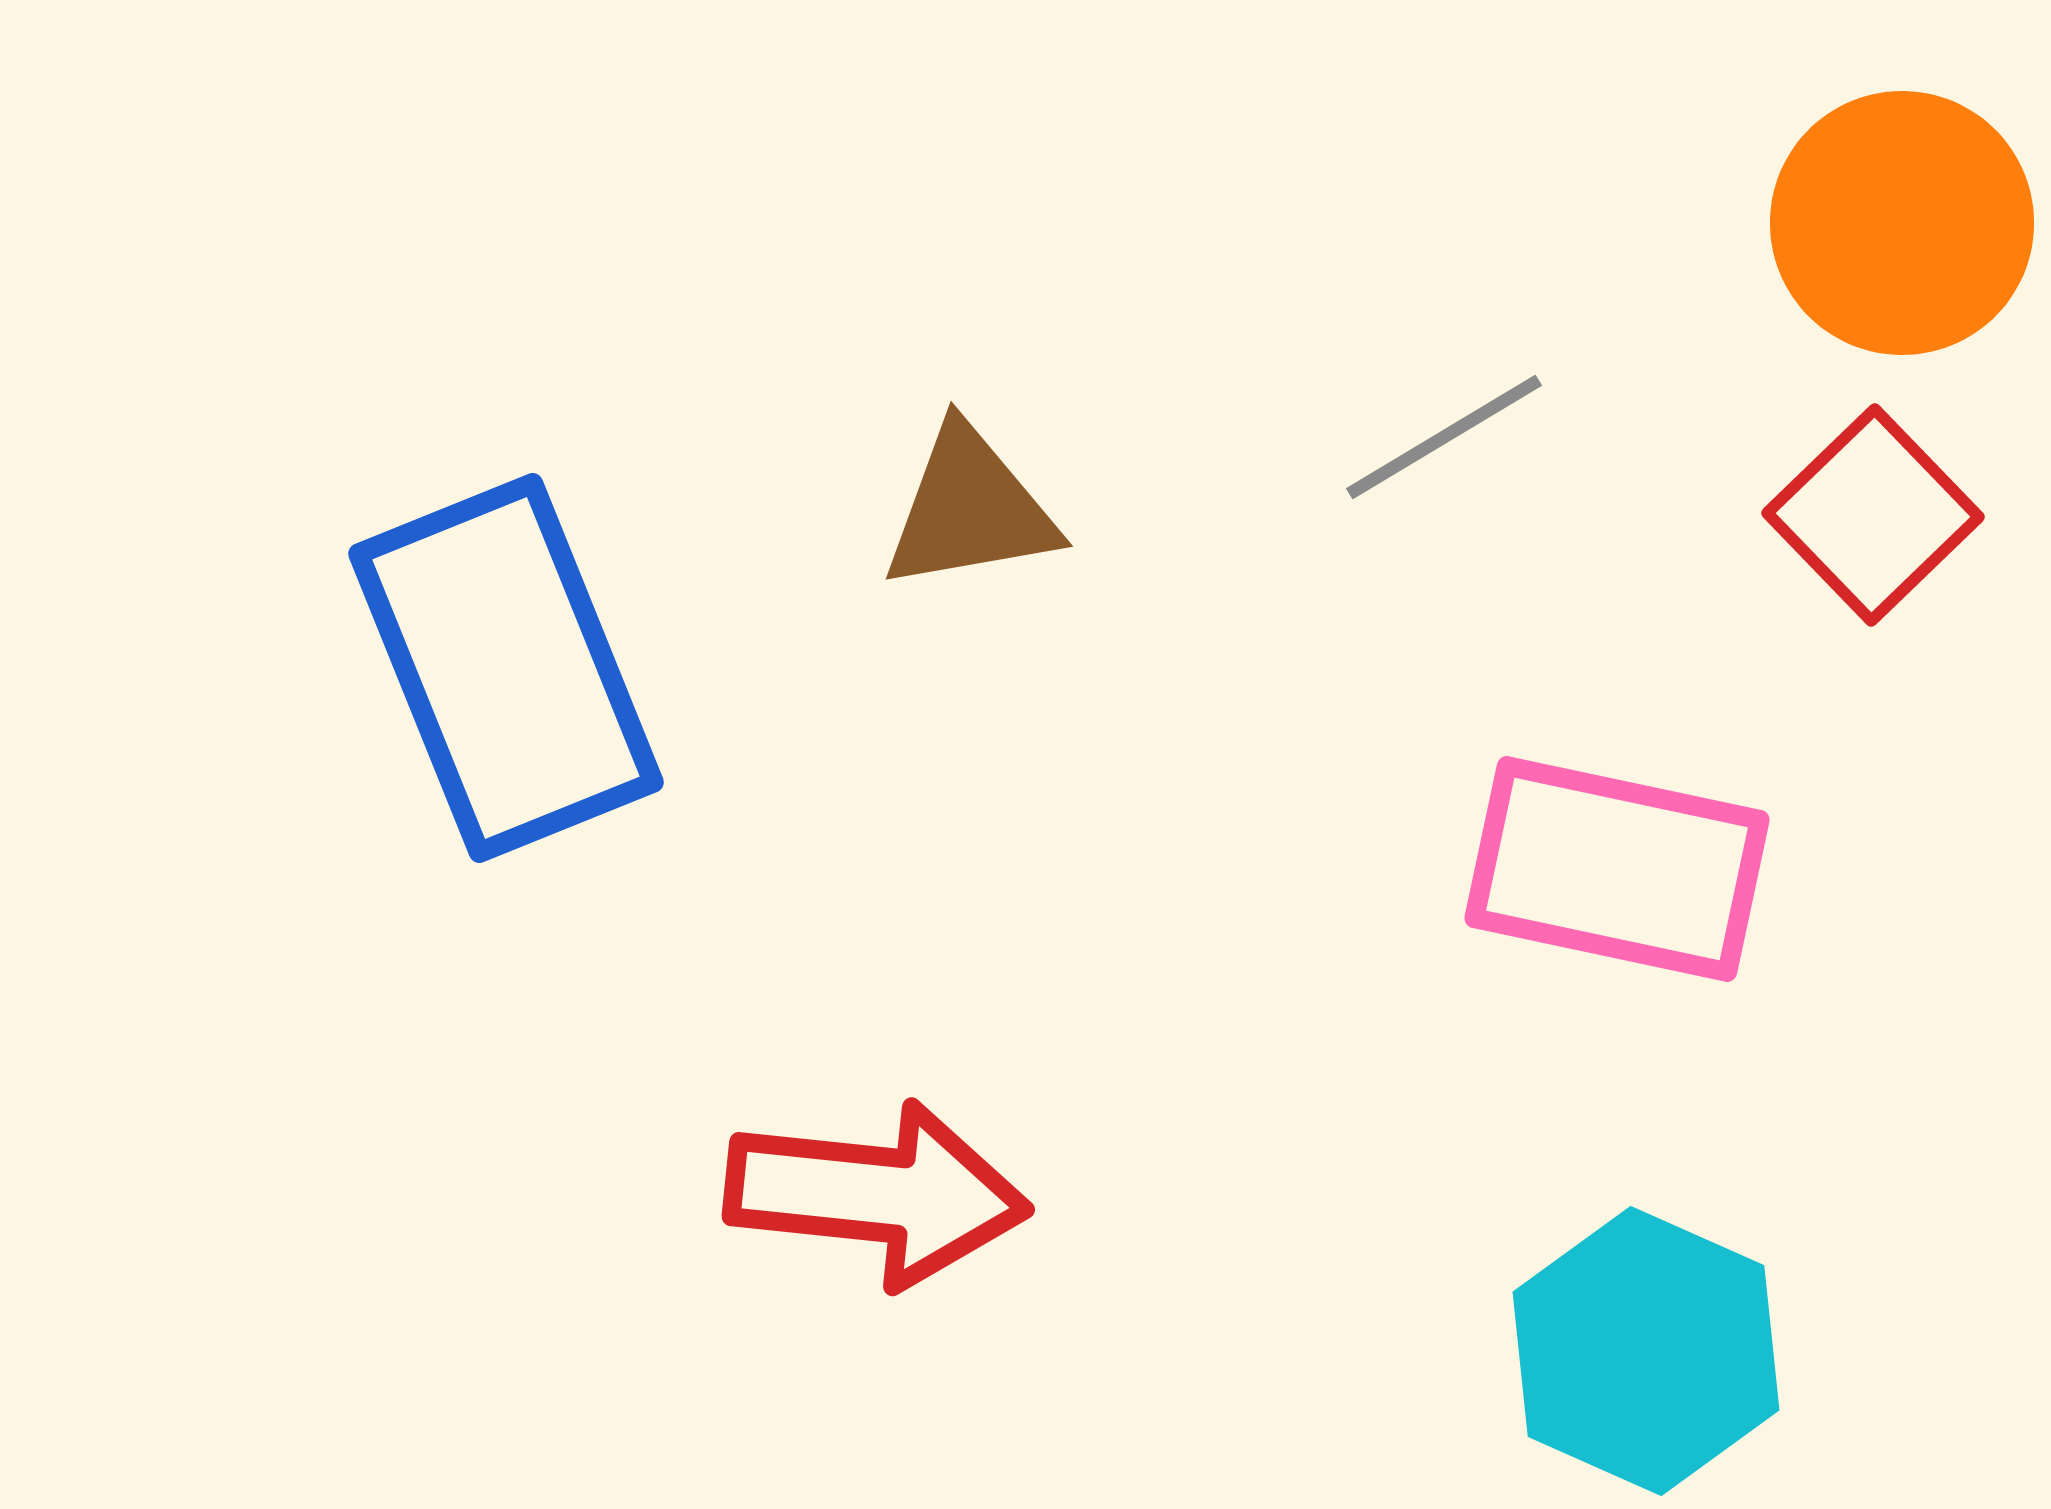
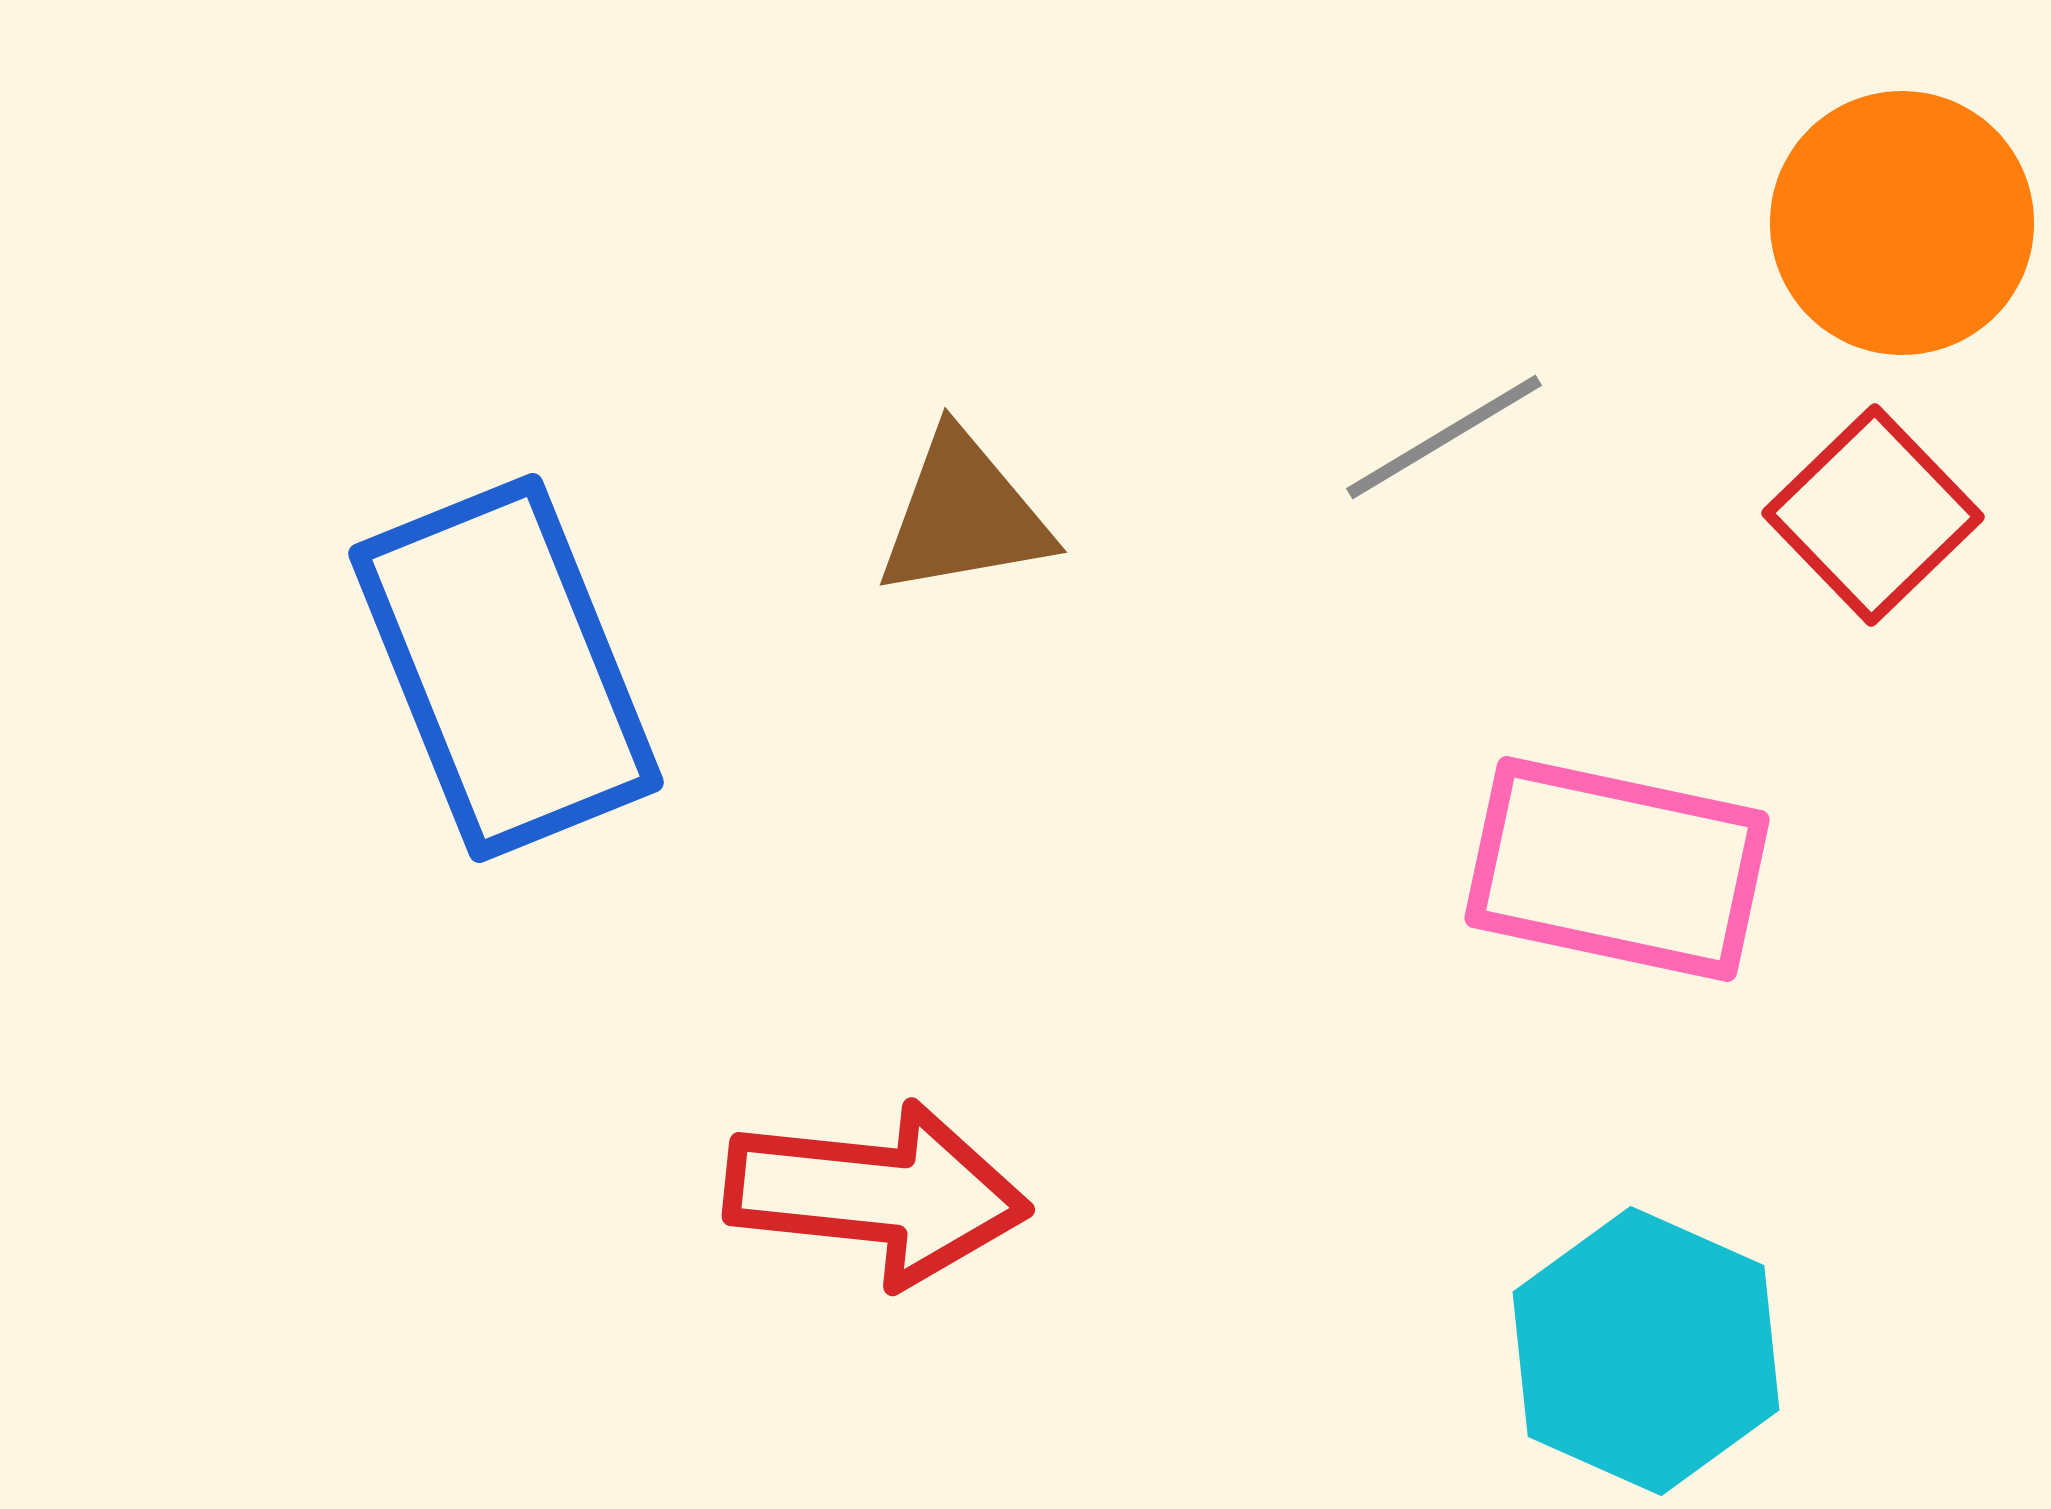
brown triangle: moved 6 px left, 6 px down
